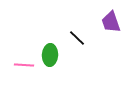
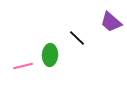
purple trapezoid: rotated 30 degrees counterclockwise
pink line: moved 1 px left, 1 px down; rotated 18 degrees counterclockwise
